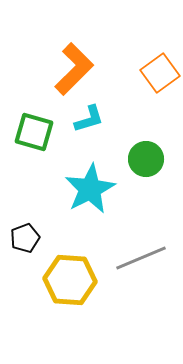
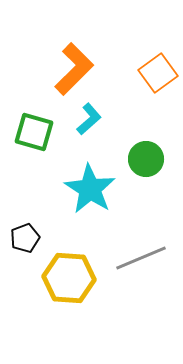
orange square: moved 2 px left
cyan L-shape: rotated 24 degrees counterclockwise
cyan star: rotated 12 degrees counterclockwise
yellow hexagon: moved 1 px left, 2 px up
